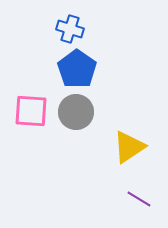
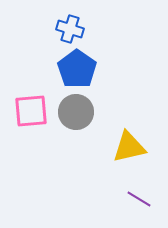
pink square: rotated 9 degrees counterclockwise
yellow triangle: rotated 21 degrees clockwise
